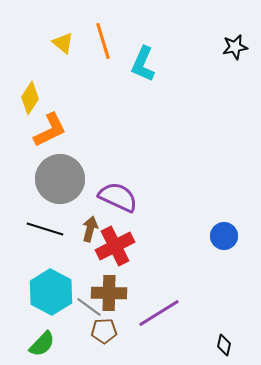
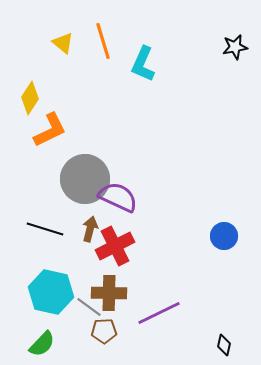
gray circle: moved 25 px right
cyan hexagon: rotated 15 degrees counterclockwise
purple line: rotated 6 degrees clockwise
